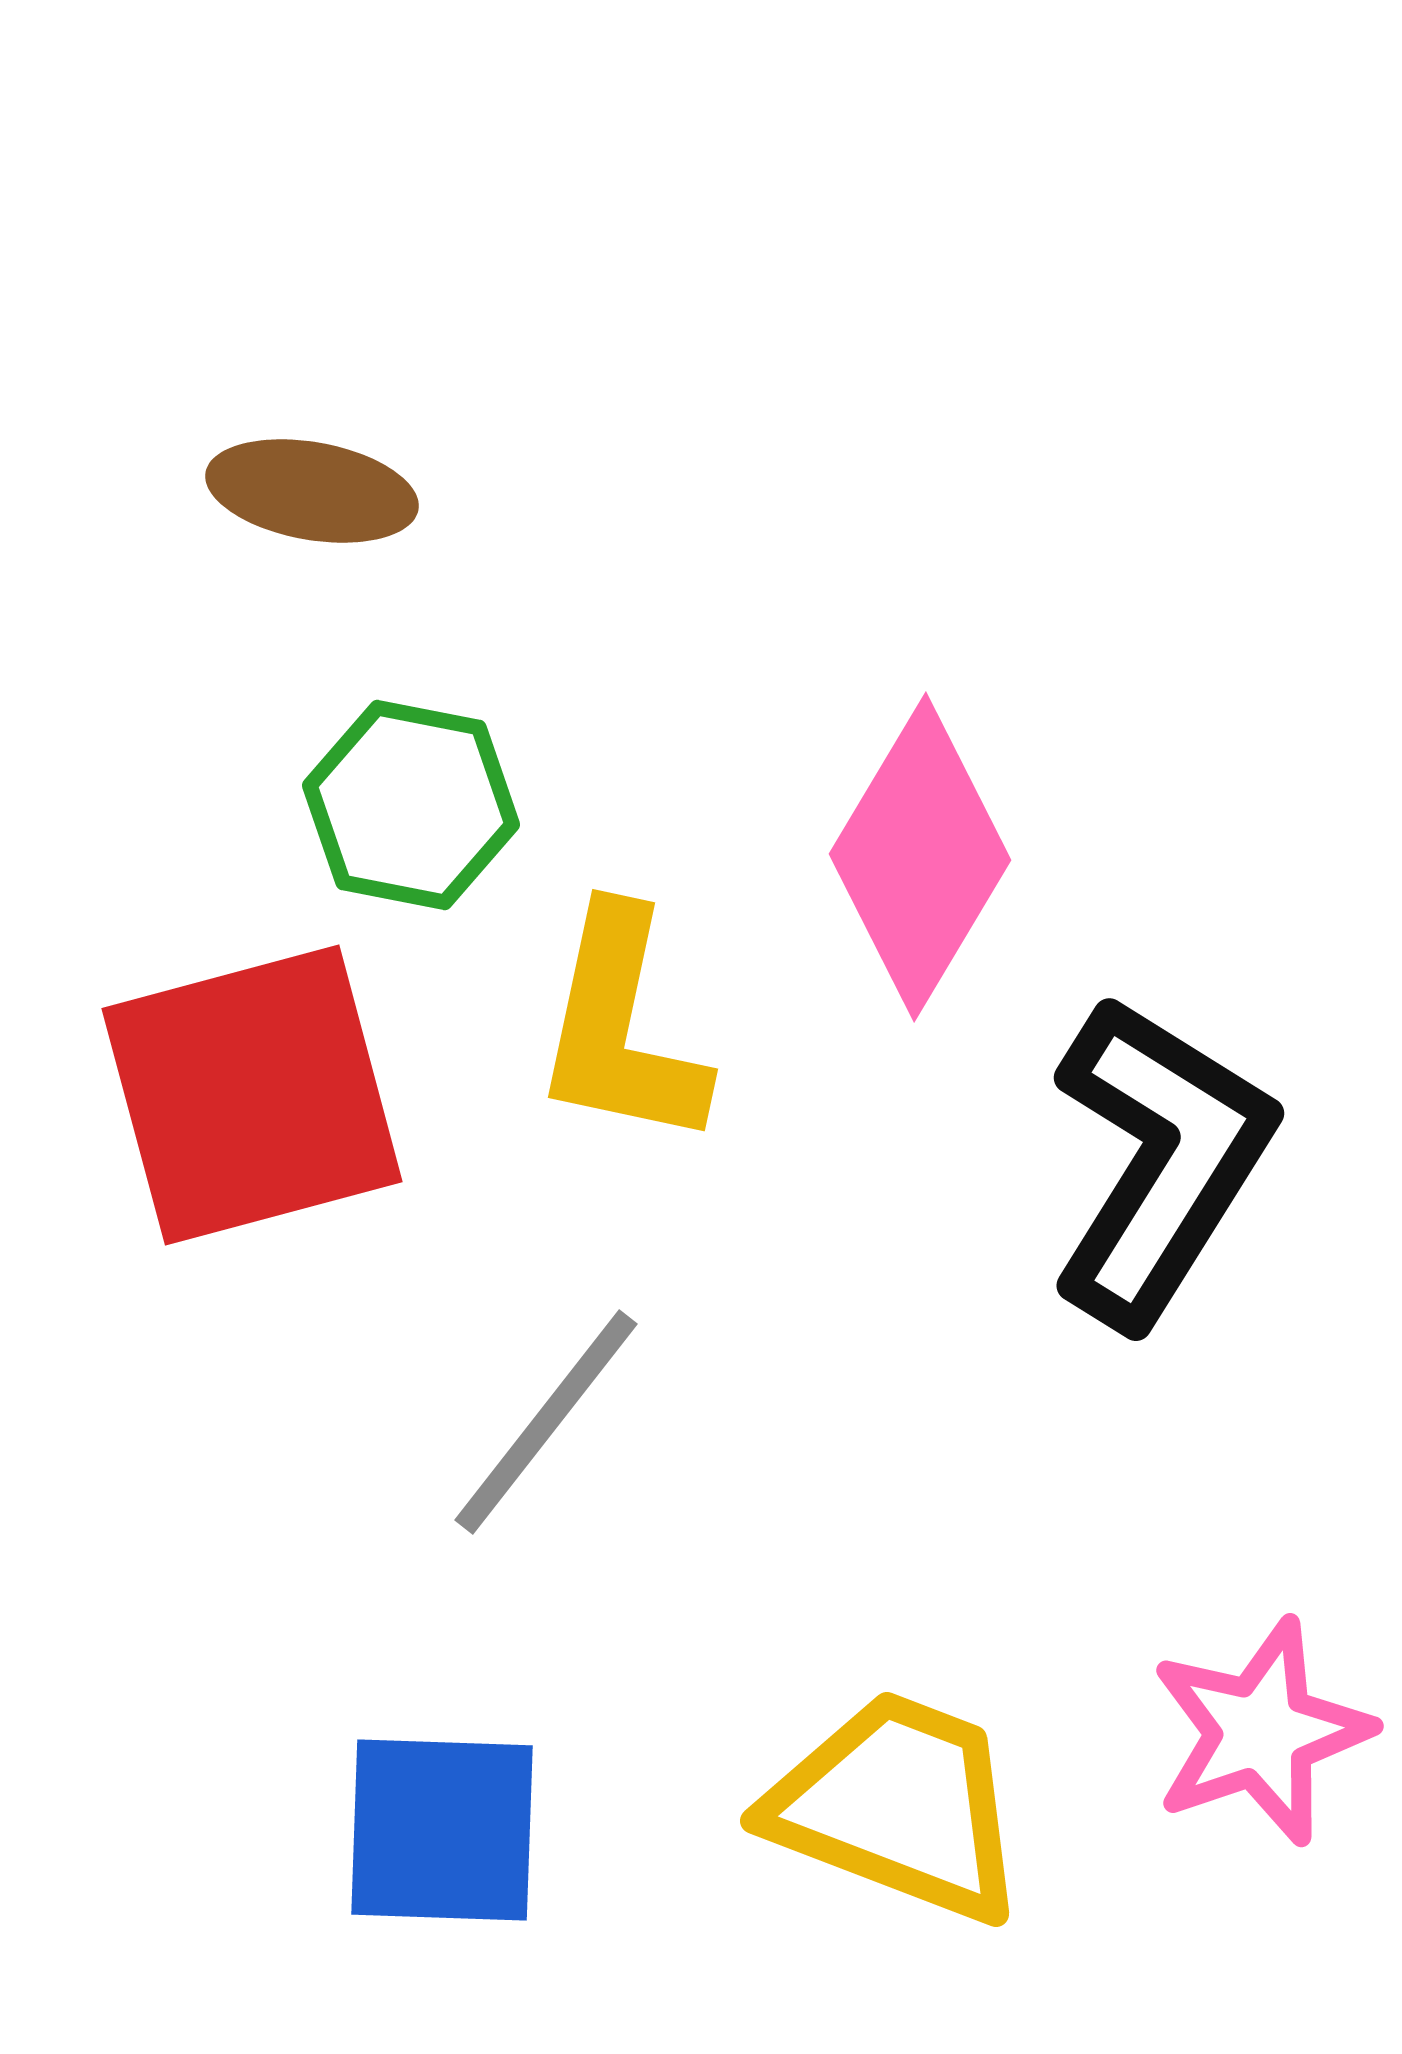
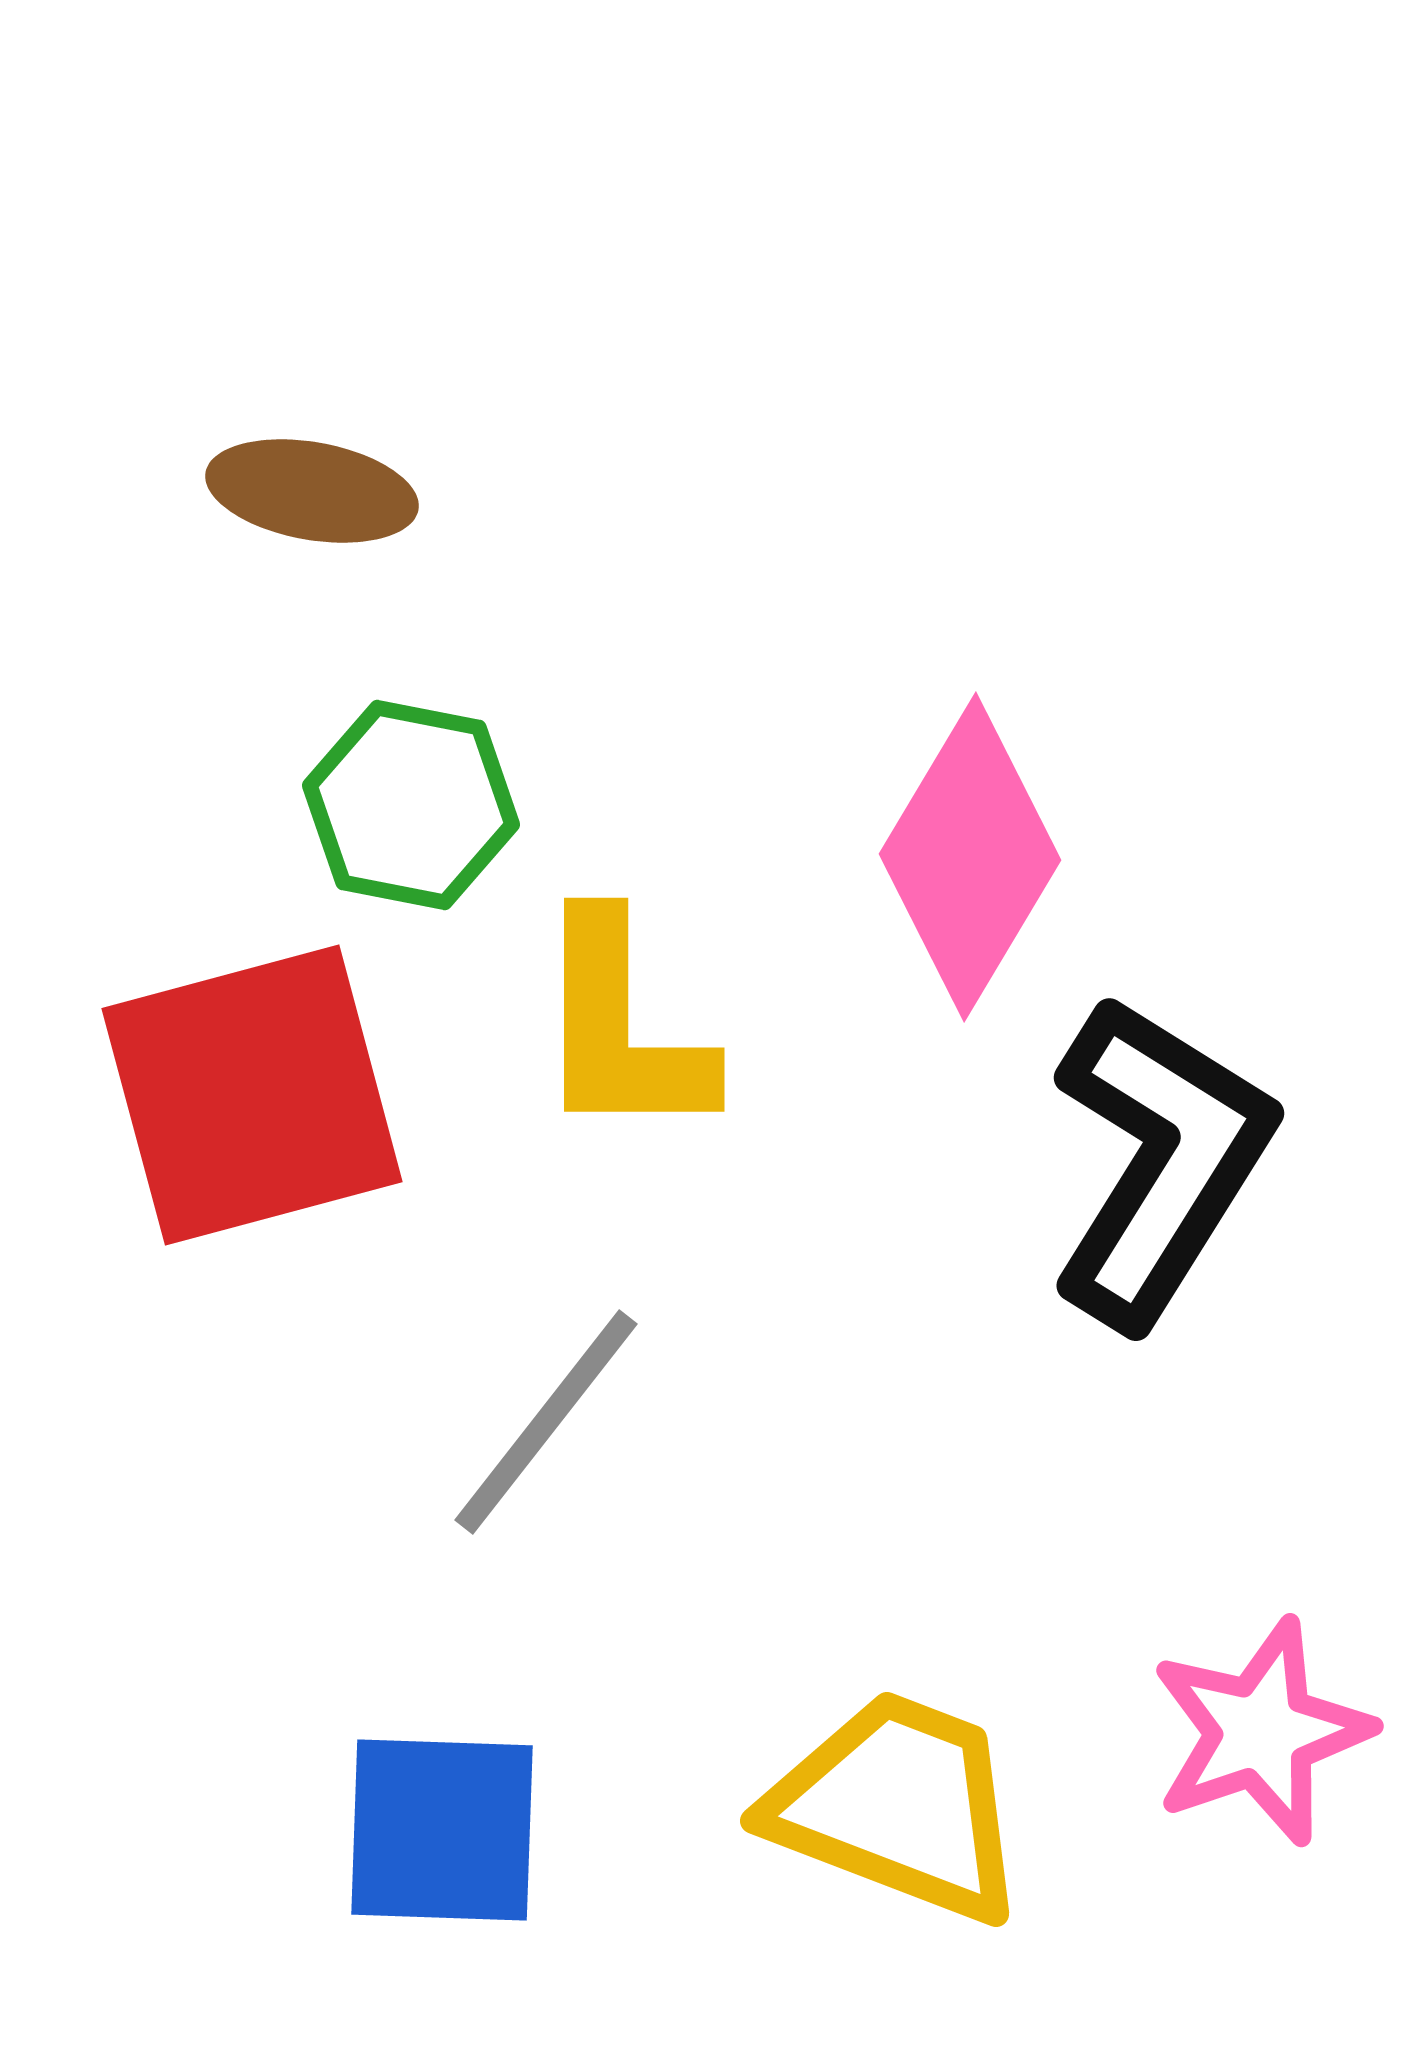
pink diamond: moved 50 px right
yellow L-shape: rotated 12 degrees counterclockwise
